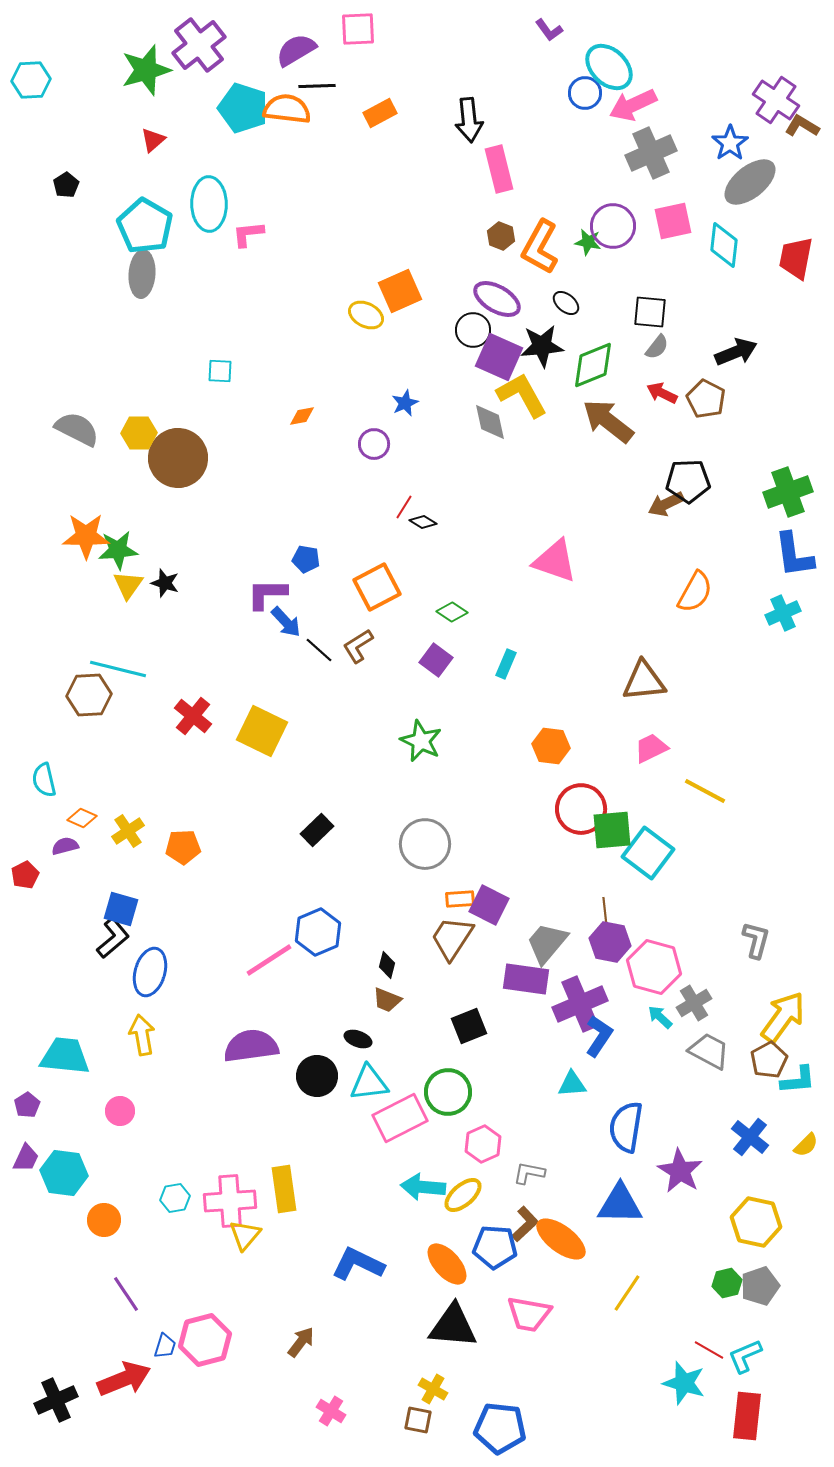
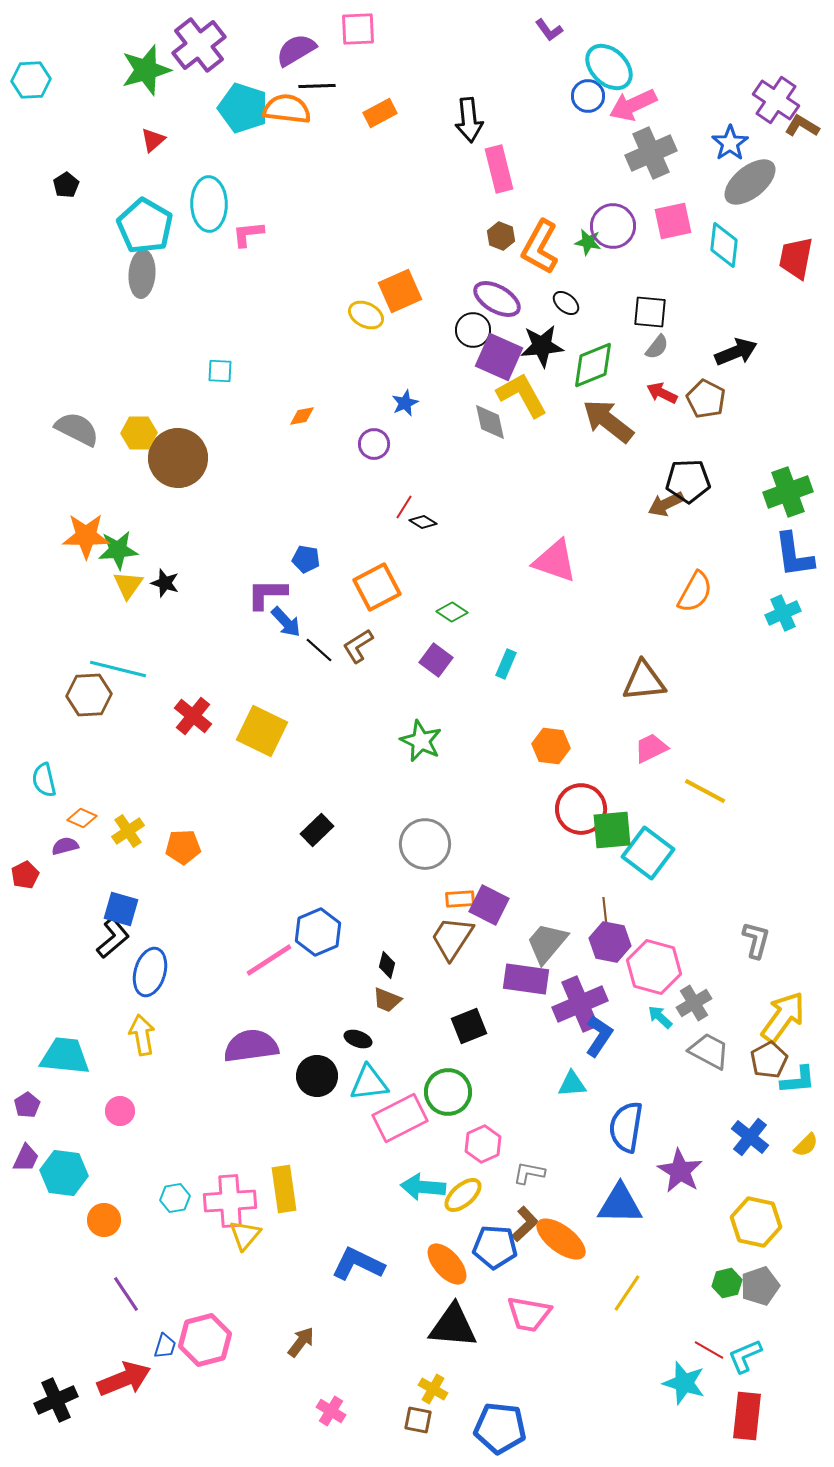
blue circle at (585, 93): moved 3 px right, 3 px down
